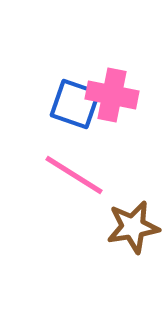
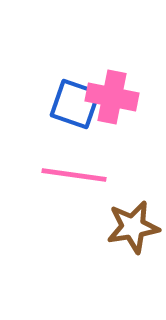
pink cross: moved 2 px down
pink line: rotated 24 degrees counterclockwise
